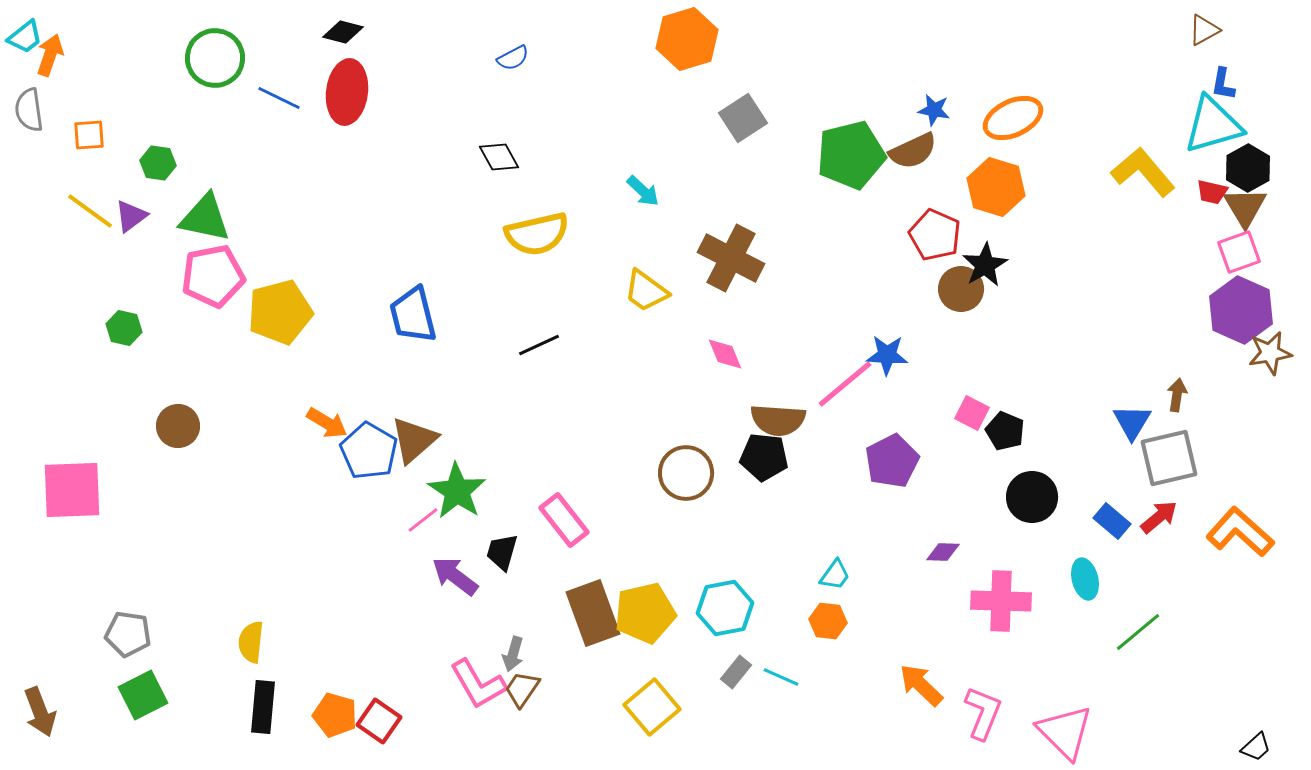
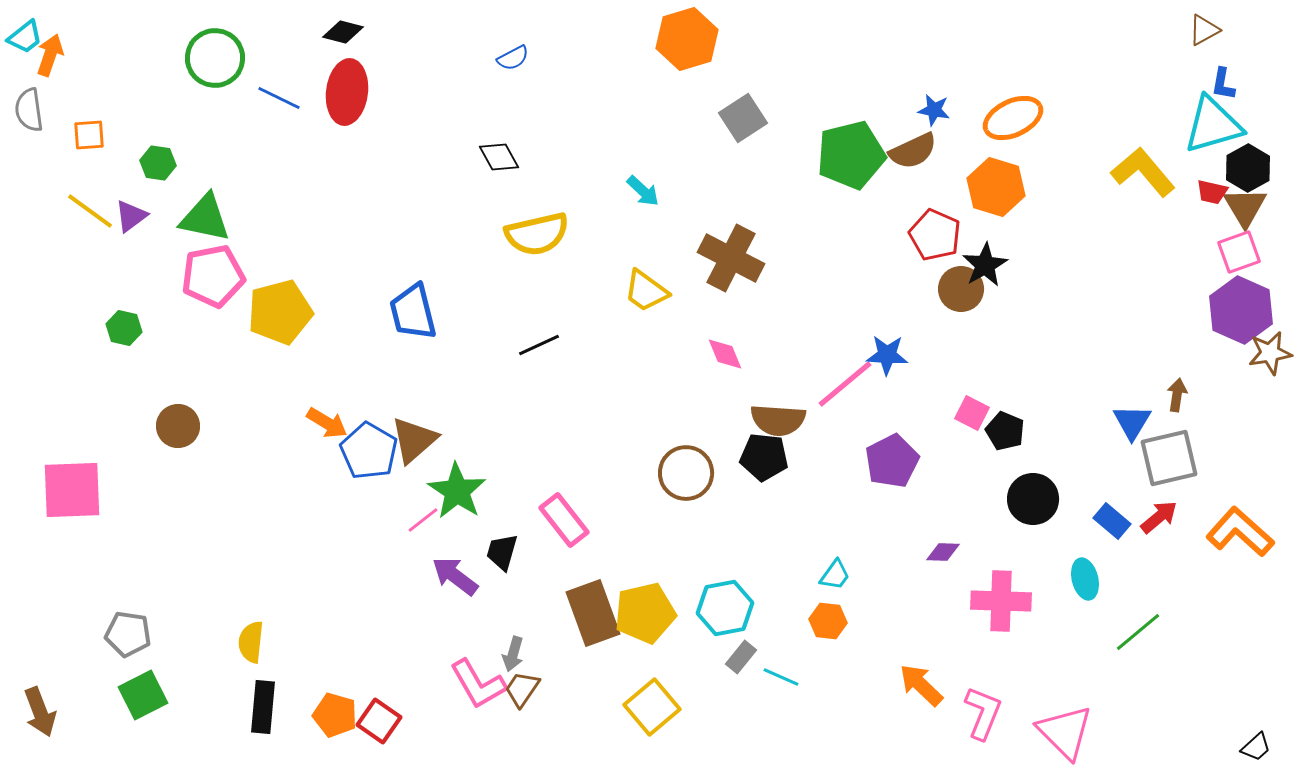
blue trapezoid at (413, 315): moved 3 px up
black circle at (1032, 497): moved 1 px right, 2 px down
gray rectangle at (736, 672): moved 5 px right, 15 px up
